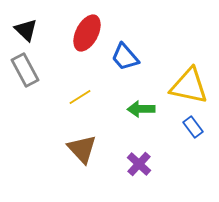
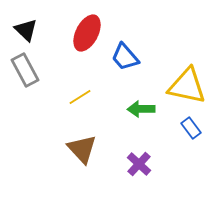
yellow triangle: moved 2 px left
blue rectangle: moved 2 px left, 1 px down
